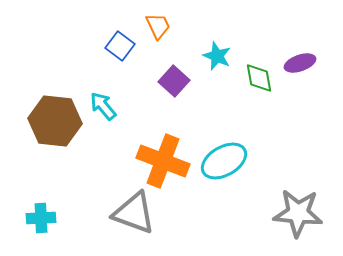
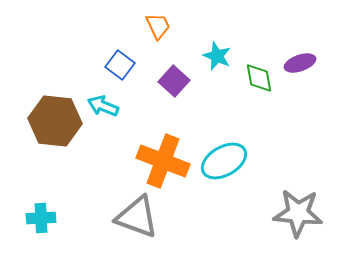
blue square: moved 19 px down
cyan arrow: rotated 28 degrees counterclockwise
gray triangle: moved 3 px right, 4 px down
